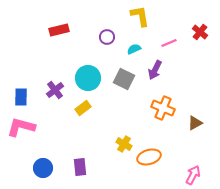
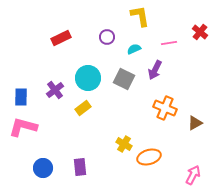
red rectangle: moved 2 px right, 8 px down; rotated 12 degrees counterclockwise
pink line: rotated 14 degrees clockwise
orange cross: moved 2 px right
pink L-shape: moved 2 px right
